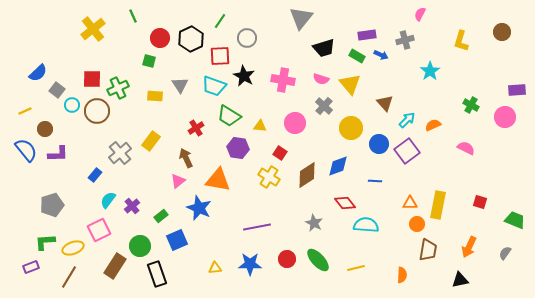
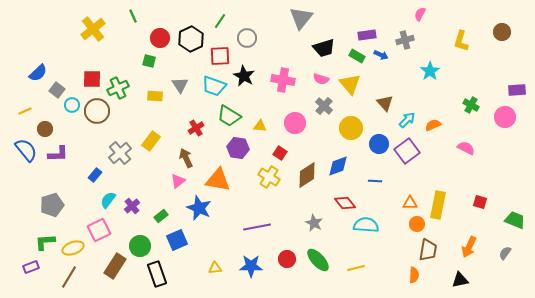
blue star at (250, 264): moved 1 px right, 2 px down
orange semicircle at (402, 275): moved 12 px right
